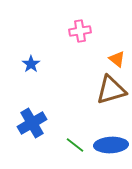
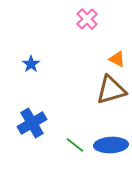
pink cross: moved 7 px right, 12 px up; rotated 35 degrees counterclockwise
orange triangle: rotated 12 degrees counterclockwise
